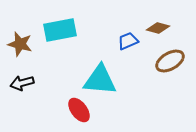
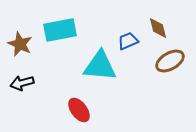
brown diamond: rotated 60 degrees clockwise
brown star: rotated 10 degrees clockwise
cyan triangle: moved 14 px up
